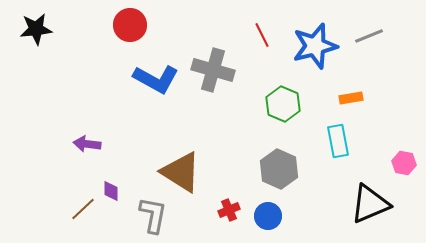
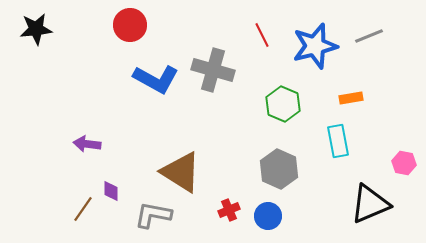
brown line: rotated 12 degrees counterclockwise
gray L-shape: rotated 90 degrees counterclockwise
